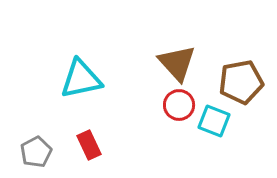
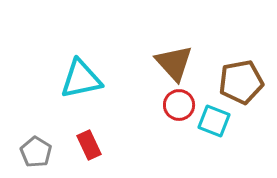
brown triangle: moved 3 px left
gray pentagon: rotated 12 degrees counterclockwise
